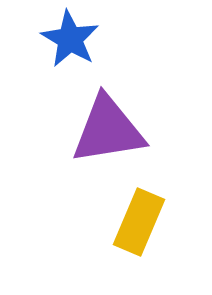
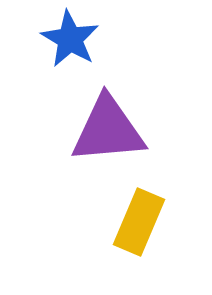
purple triangle: rotated 4 degrees clockwise
